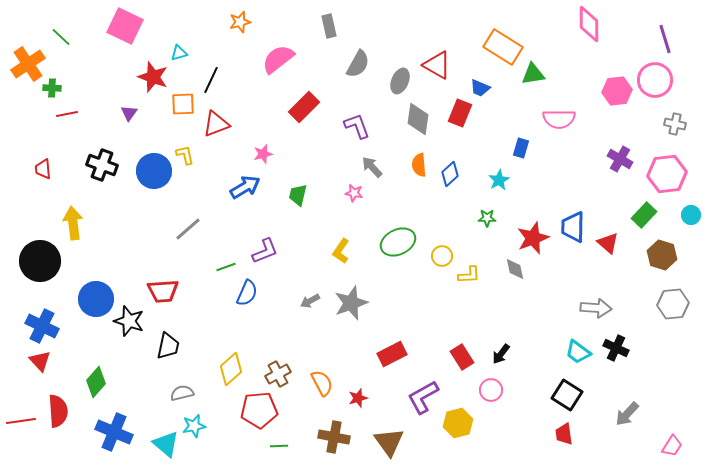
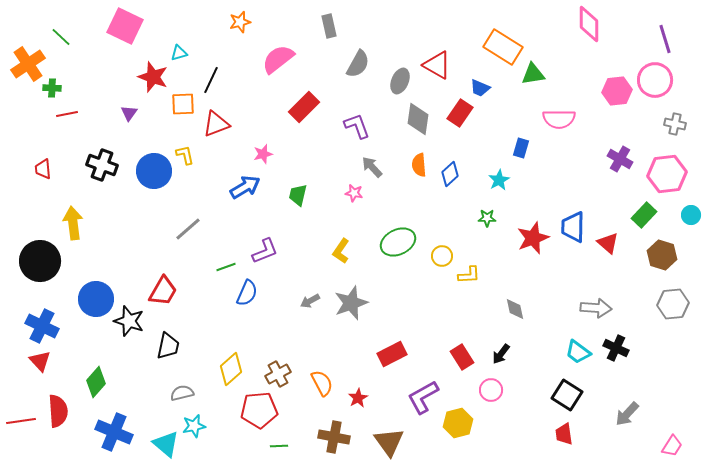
red rectangle at (460, 113): rotated 12 degrees clockwise
gray diamond at (515, 269): moved 40 px down
red trapezoid at (163, 291): rotated 56 degrees counterclockwise
red star at (358, 398): rotated 12 degrees counterclockwise
